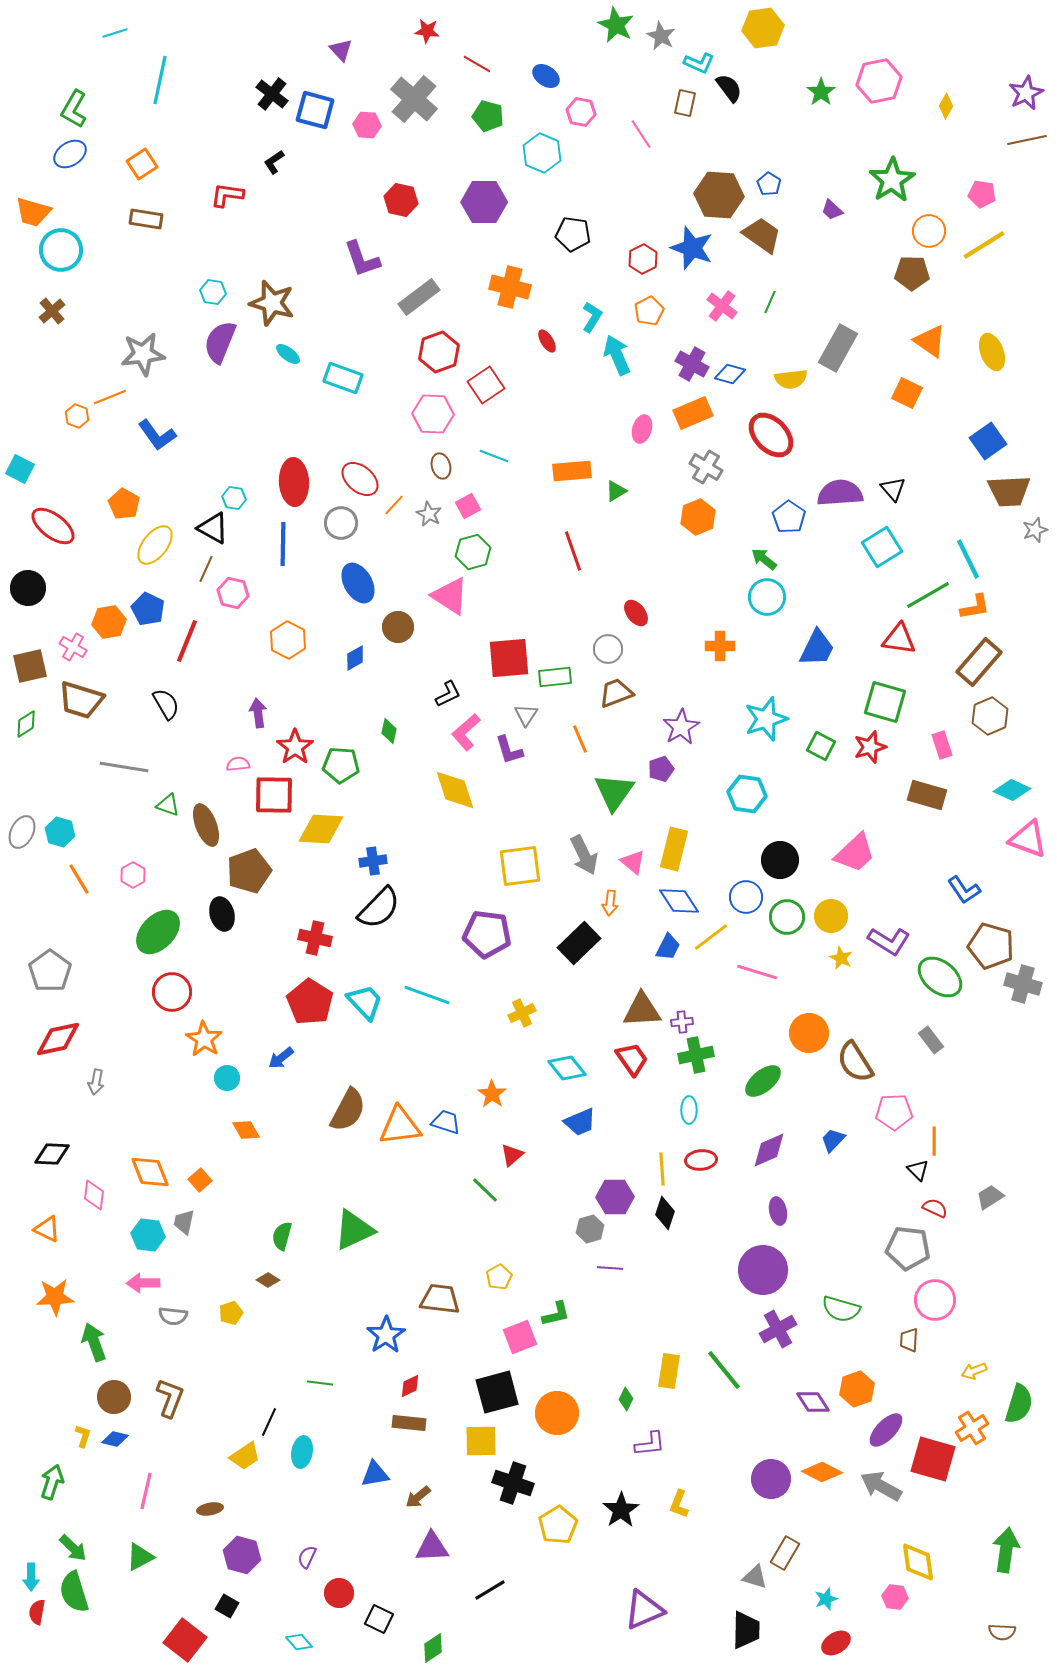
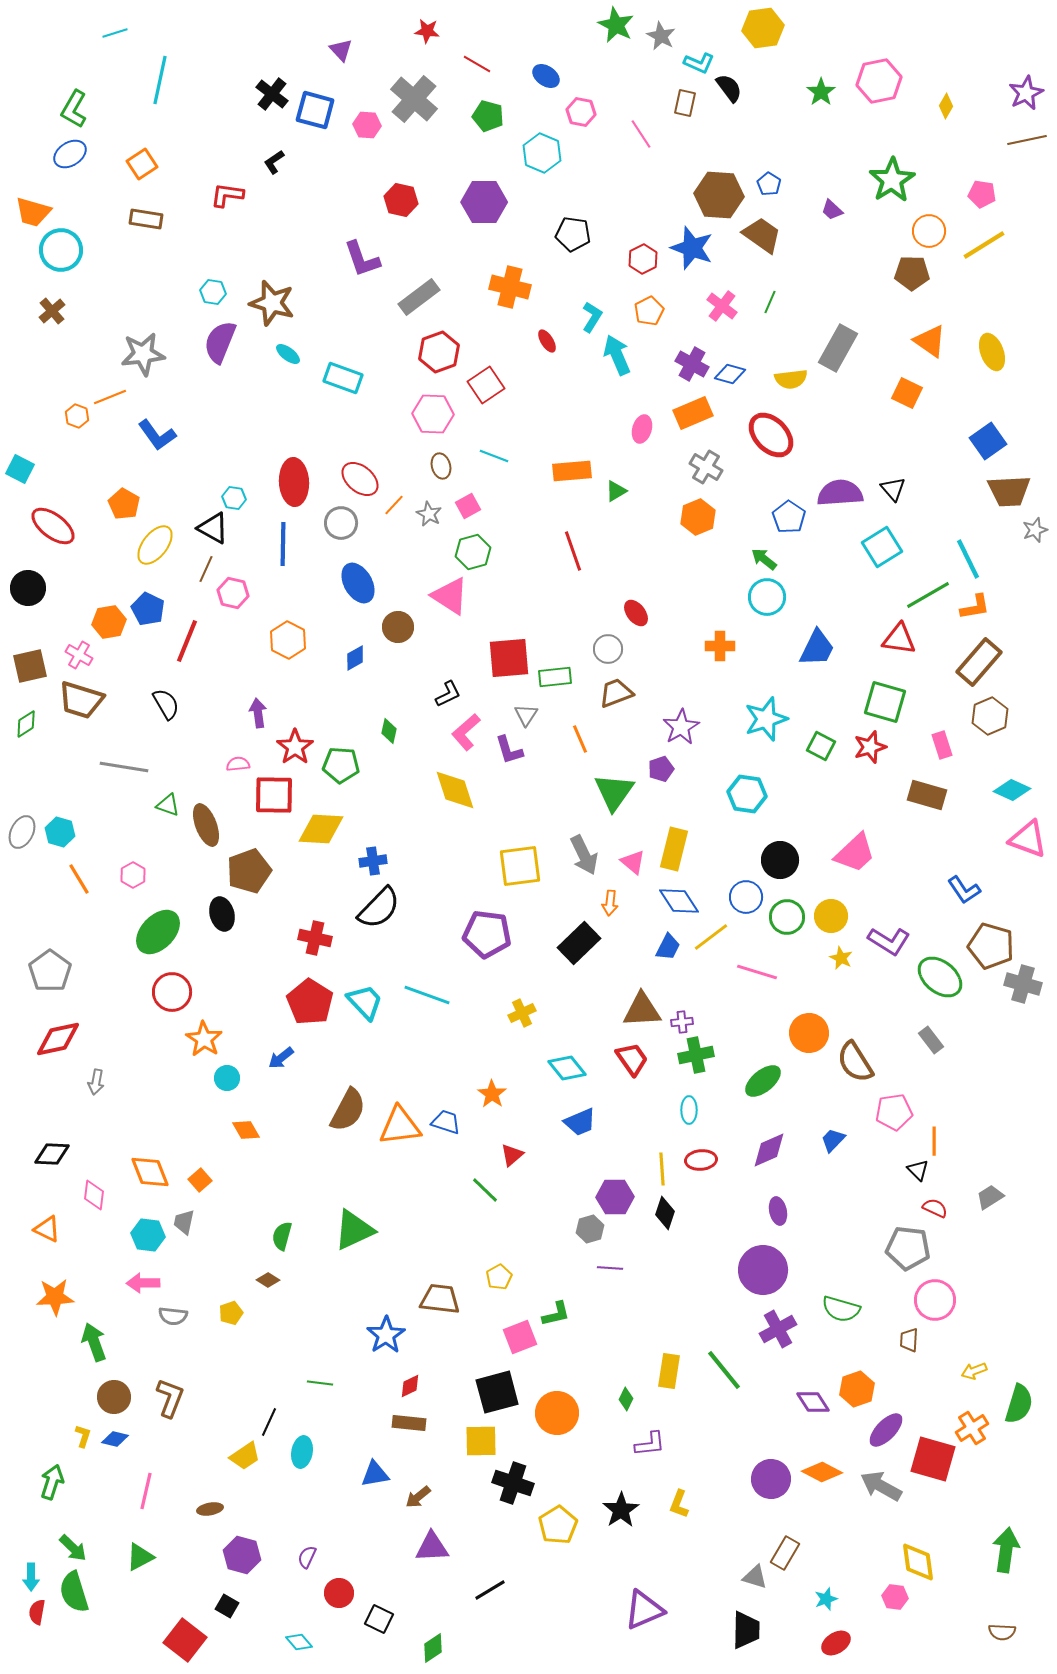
pink cross at (73, 647): moved 6 px right, 8 px down
pink pentagon at (894, 1112): rotated 6 degrees counterclockwise
